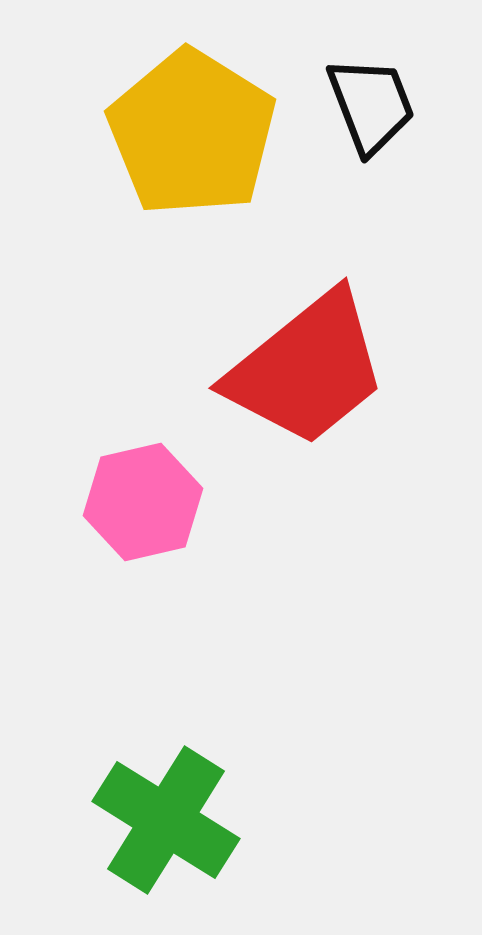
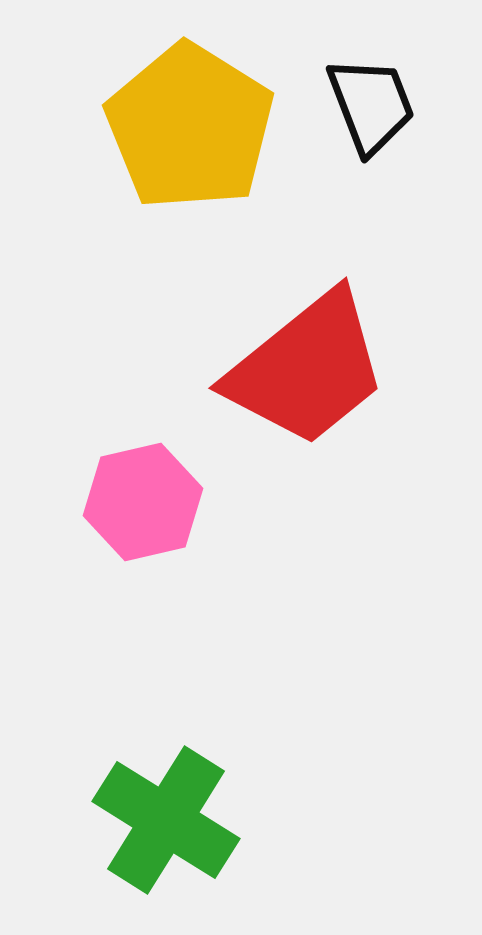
yellow pentagon: moved 2 px left, 6 px up
